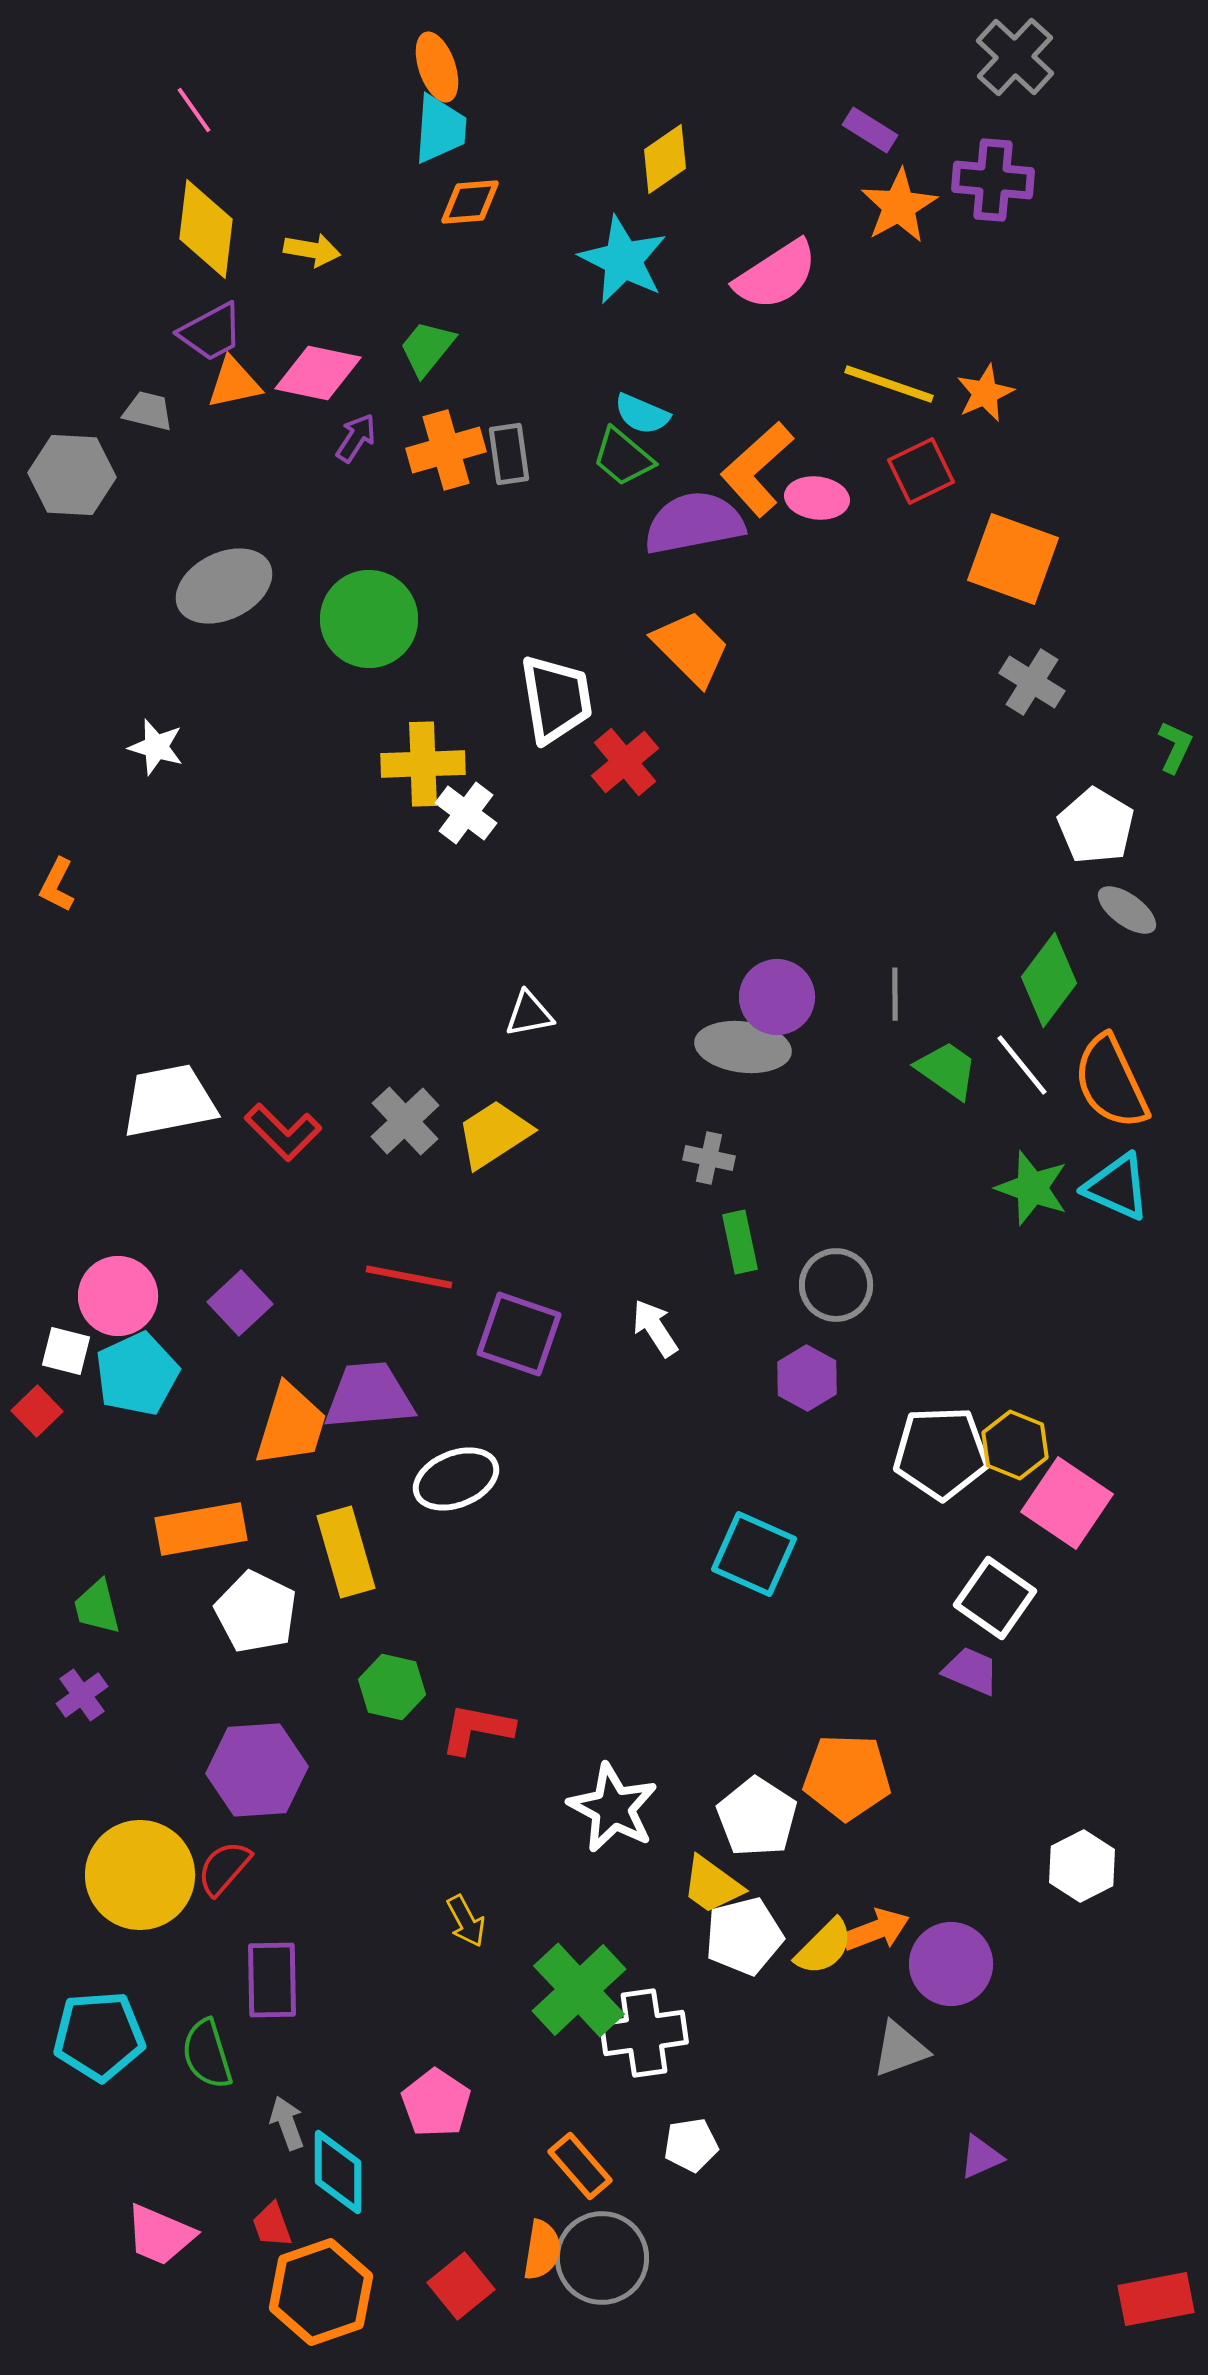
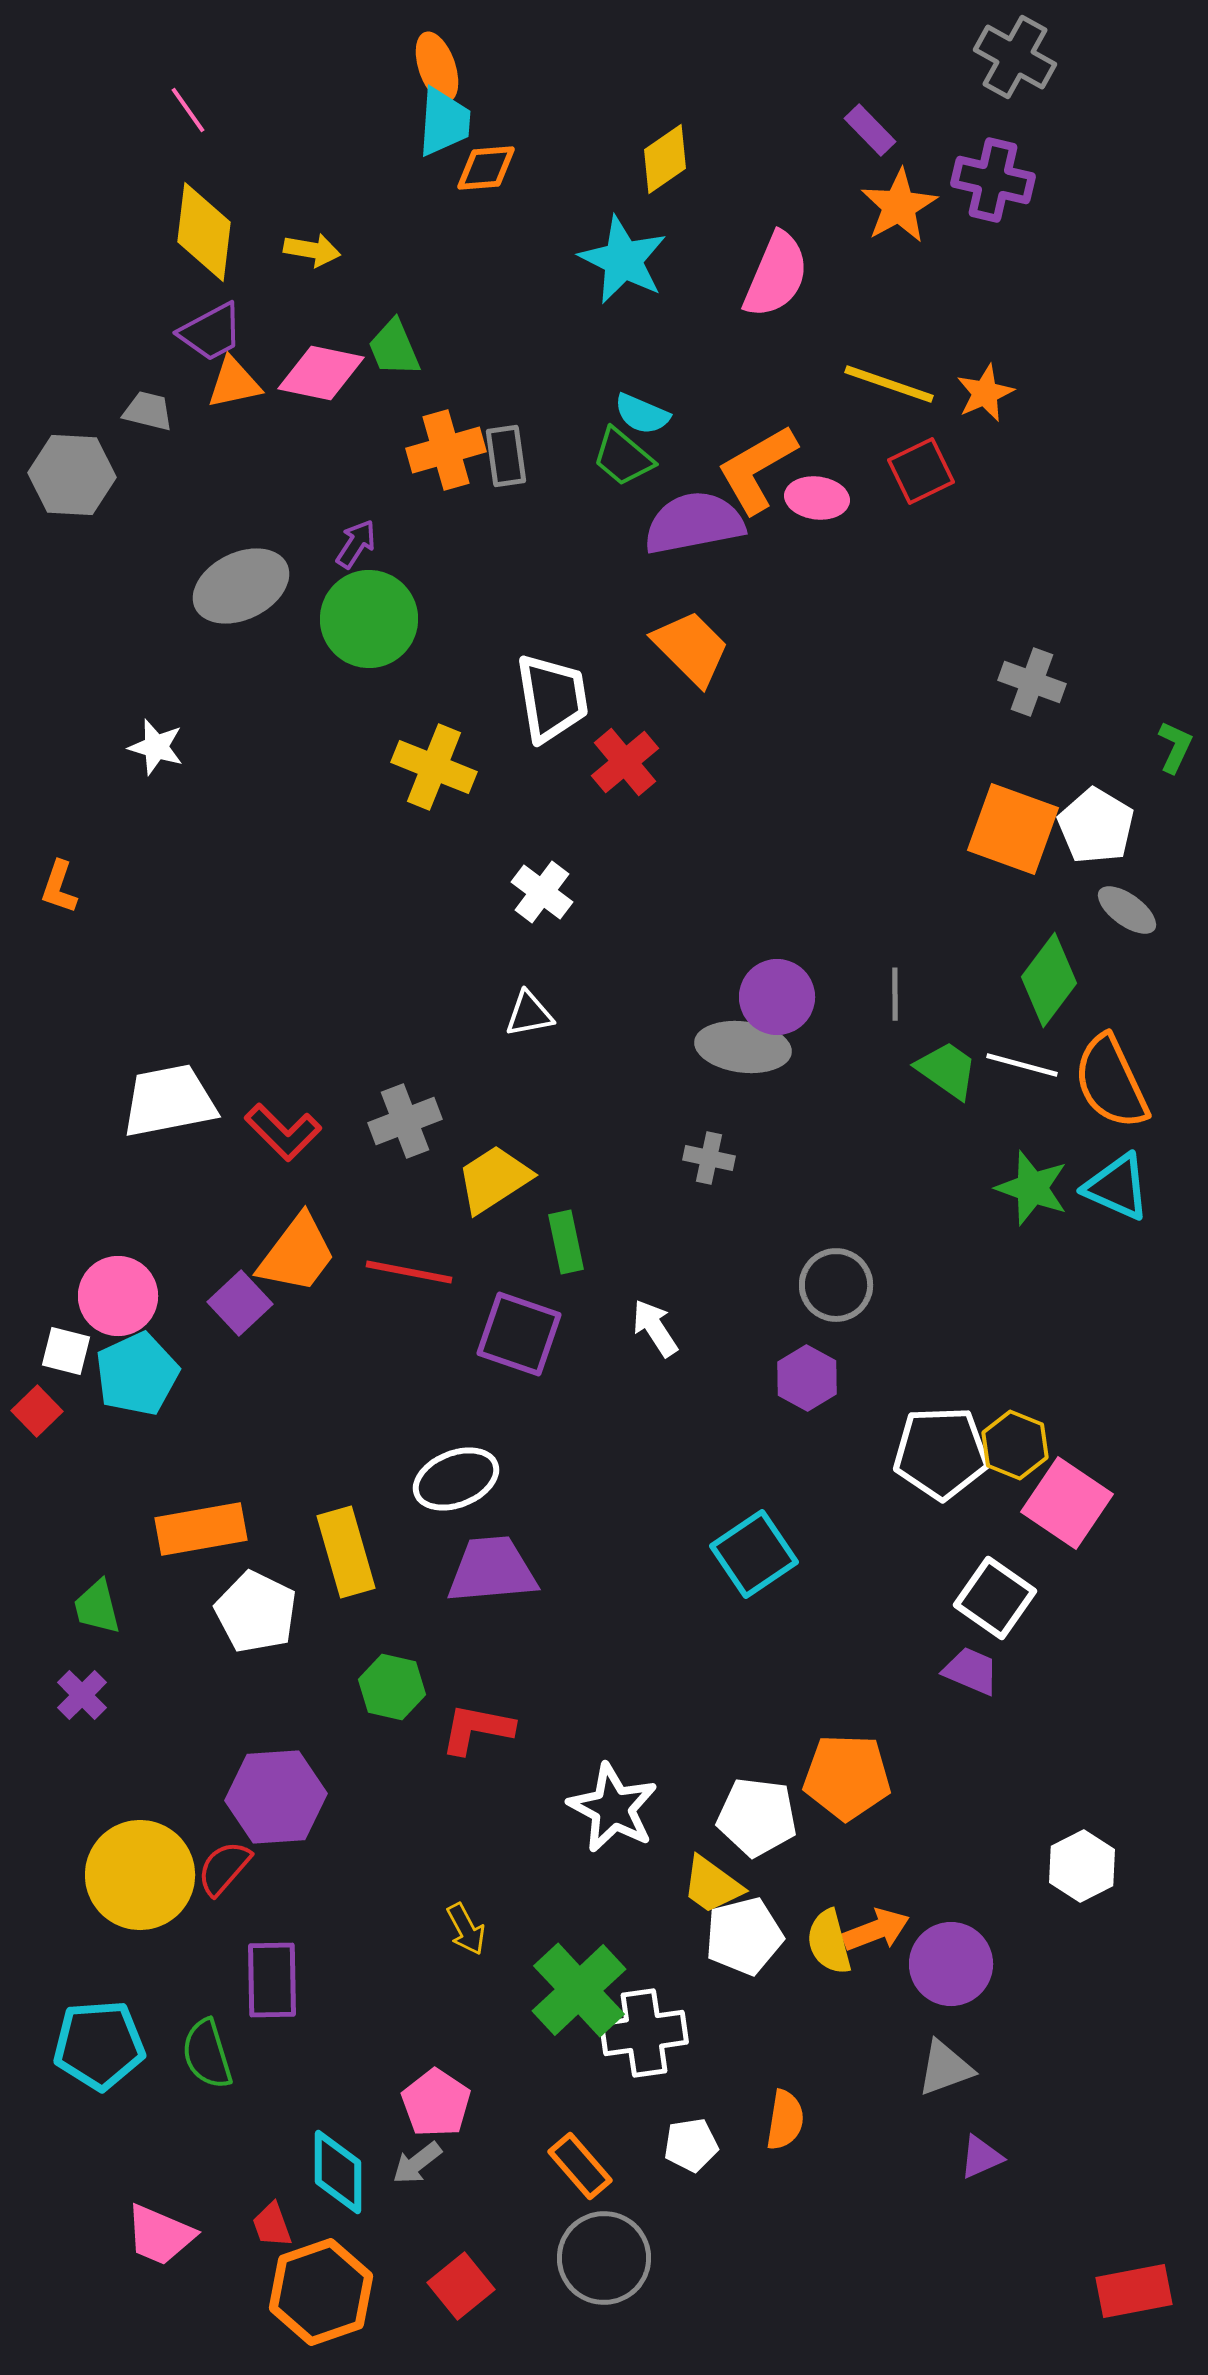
gray cross at (1015, 57): rotated 14 degrees counterclockwise
pink line at (194, 110): moved 6 px left
cyan trapezoid at (440, 129): moved 4 px right, 7 px up
purple rectangle at (870, 130): rotated 14 degrees clockwise
purple cross at (993, 180): rotated 8 degrees clockwise
orange diamond at (470, 202): moved 16 px right, 34 px up
yellow diamond at (206, 229): moved 2 px left, 3 px down
pink semicircle at (776, 275): rotated 34 degrees counterclockwise
green trapezoid at (427, 348): moved 33 px left; rotated 62 degrees counterclockwise
pink diamond at (318, 373): moved 3 px right
purple arrow at (356, 438): moved 106 px down
gray rectangle at (509, 454): moved 3 px left, 2 px down
orange L-shape at (757, 469): rotated 12 degrees clockwise
orange square at (1013, 559): moved 270 px down
gray ellipse at (224, 586): moved 17 px right
gray cross at (1032, 682): rotated 12 degrees counterclockwise
white trapezoid at (556, 699): moved 4 px left, 1 px up
yellow cross at (423, 764): moved 11 px right, 3 px down; rotated 24 degrees clockwise
white cross at (466, 813): moved 76 px right, 79 px down
orange L-shape at (57, 885): moved 2 px right, 2 px down; rotated 8 degrees counterclockwise
white line at (1022, 1065): rotated 36 degrees counterclockwise
gray cross at (405, 1121): rotated 22 degrees clockwise
yellow trapezoid at (494, 1134): moved 45 px down
green rectangle at (740, 1242): moved 174 px left
red line at (409, 1277): moved 5 px up
purple trapezoid at (369, 1396): moved 123 px right, 174 px down
orange trapezoid at (291, 1425): moved 6 px right, 171 px up; rotated 20 degrees clockwise
cyan square at (754, 1554): rotated 32 degrees clockwise
purple cross at (82, 1695): rotated 9 degrees counterclockwise
purple hexagon at (257, 1770): moved 19 px right, 27 px down
white pentagon at (757, 1817): rotated 26 degrees counterclockwise
yellow arrow at (466, 1921): moved 8 px down
yellow semicircle at (824, 1947): moved 5 px right, 5 px up; rotated 120 degrees clockwise
cyan pentagon at (99, 2036): moved 9 px down
gray triangle at (900, 2049): moved 45 px right, 19 px down
gray arrow at (287, 2123): moved 130 px right, 40 px down; rotated 108 degrees counterclockwise
orange semicircle at (542, 2250): moved 243 px right, 130 px up
gray circle at (602, 2258): moved 2 px right
red rectangle at (1156, 2299): moved 22 px left, 8 px up
